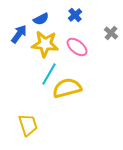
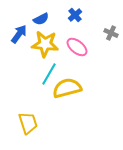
gray cross: rotated 16 degrees counterclockwise
yellow trapezoid: moved 2 px up
